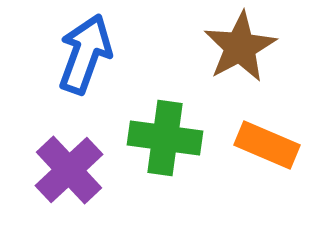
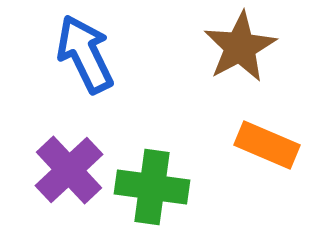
blue arrow: rotated 46 degrees counterclockwise
green cross: moved 13 px left, 49 px down
